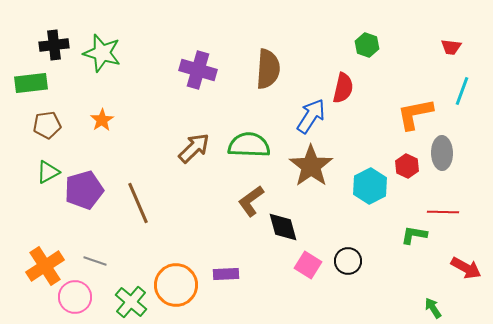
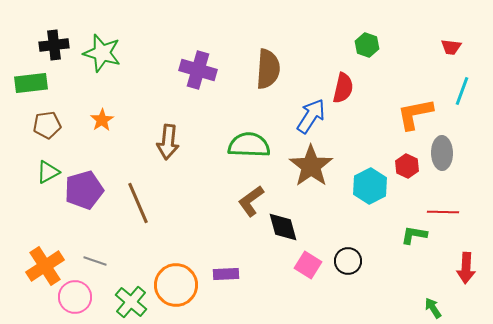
brown arrow: moved 26 px left, 6 px up; rotated 140 degrees clockwise
red arrow: rotated 64 degrees clockwise
